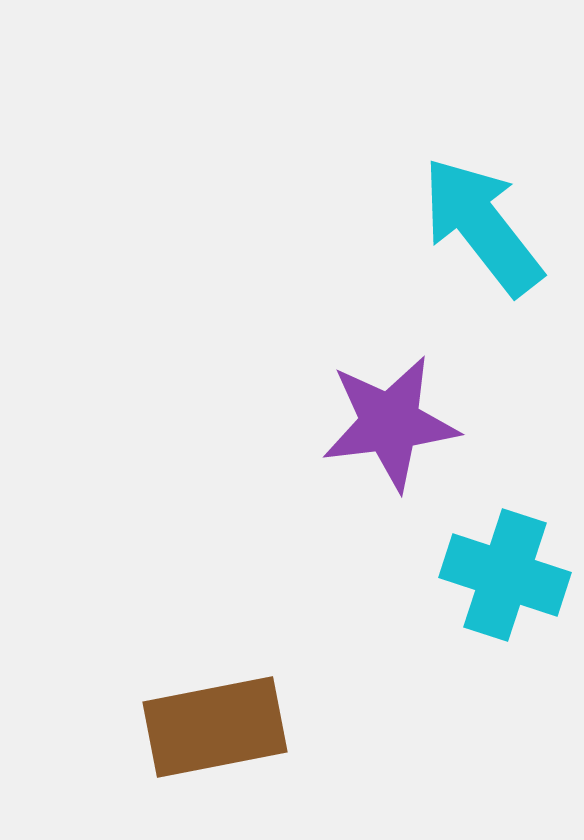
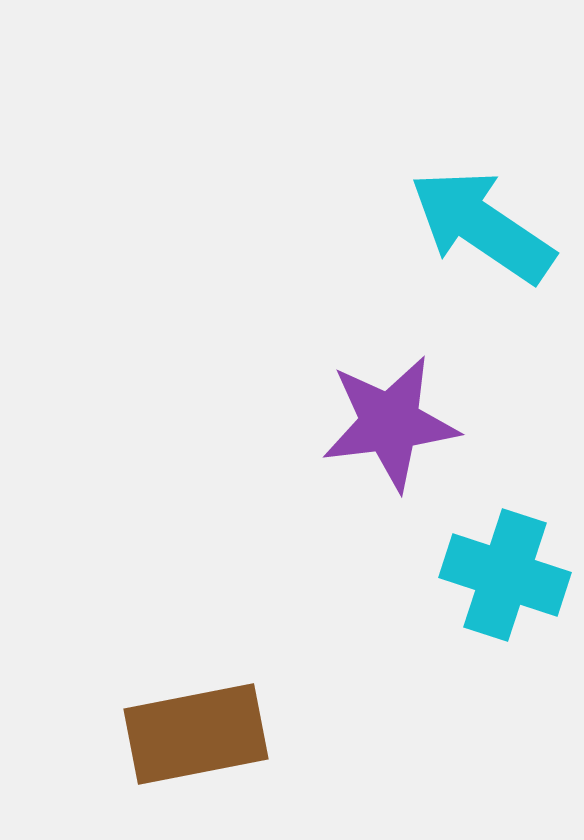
cyan arrow: rotated 18 degrees counterclockwise
brown rectangle: moved 19 px left, 7 px down
